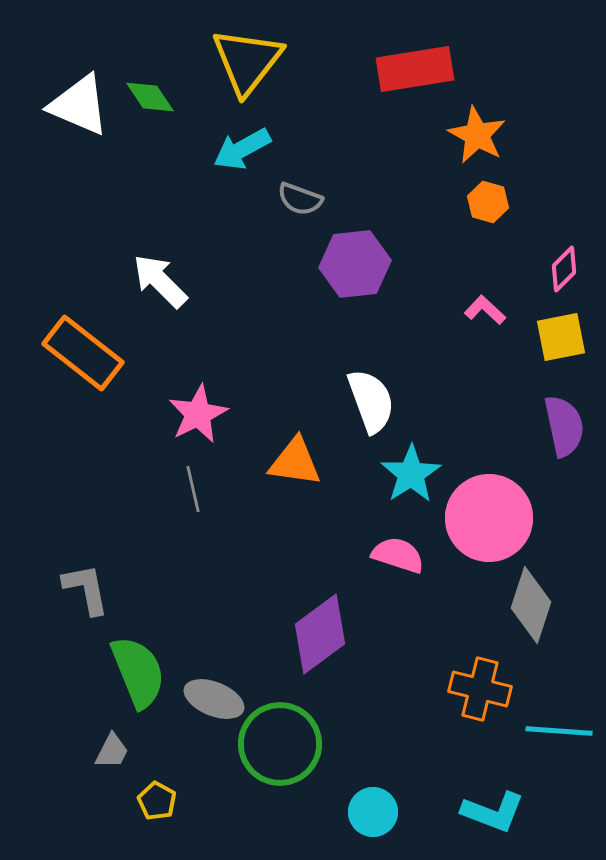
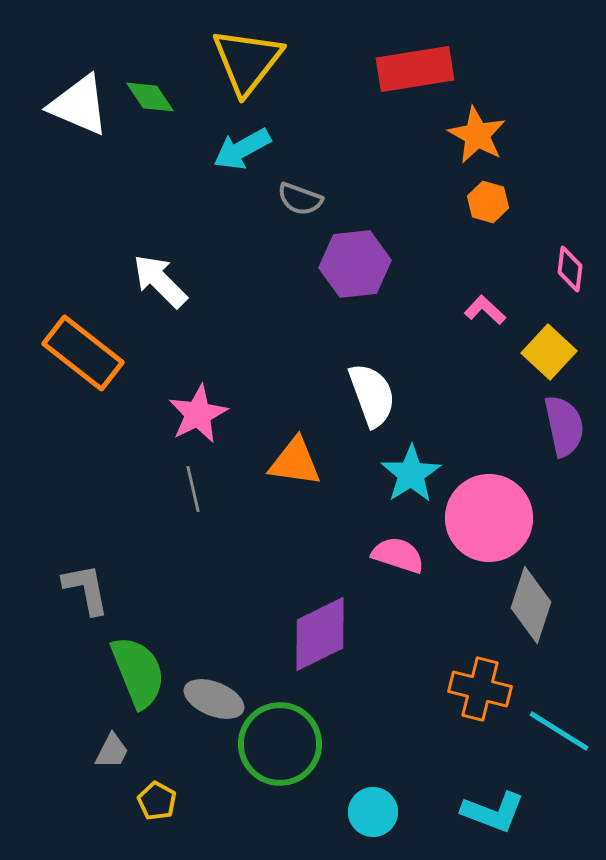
pink diamond: moved 6 px right; rotated 39 degrees counterclockwise
yellow square: moved 12 px left, 15 px down; rotated 36 degrees counterclockwise
white semicircle: moved 1 px right, 6 px up
purple diamond: rotated 10 degrees clockwise
cyan line: rotated 28 degrees clockwise
